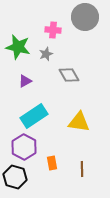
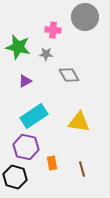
gray star: rotated 24 degrees clockwise
purple hexagon: moved 2 px right; rotated 15 degrees counterclockwise
brown line: rotated 14 degrees counterclockwise
